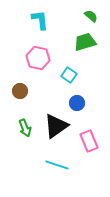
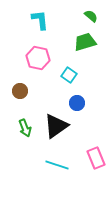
pink rectangle: moved 7 px right, 17 px down
